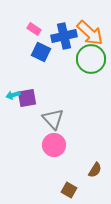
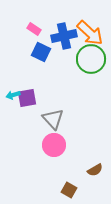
brown semicircle: rotated 28 degrees clockwise
